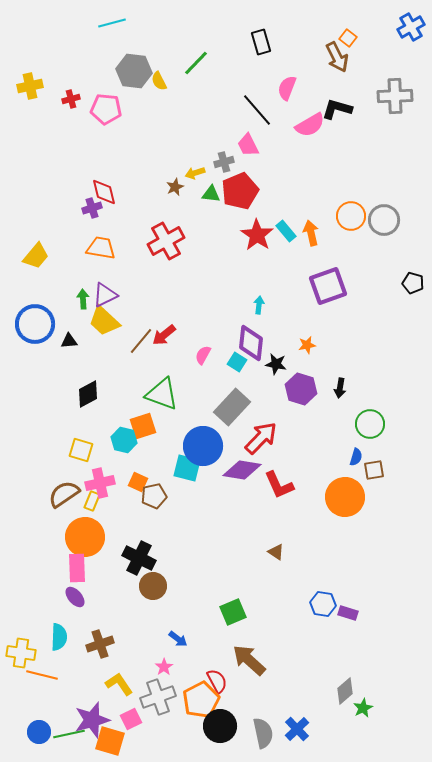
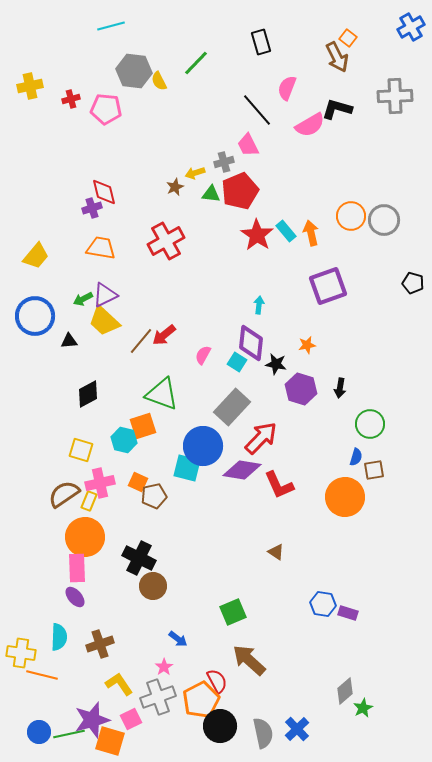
cyan line at (112, 23): moved 1 px left, 3 px down
green arrow at (83, 299): rotated 114 degrees counterclockwise
blue circle at (35, 324): moved 8 px up
yellow rectangle at (92, 501): moved 3 px left
